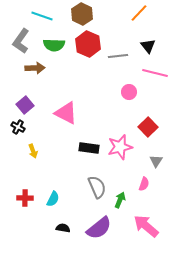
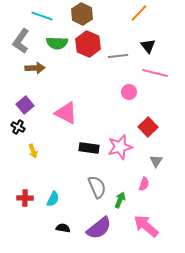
green semicircle: moved 3 px right, 2 px up
